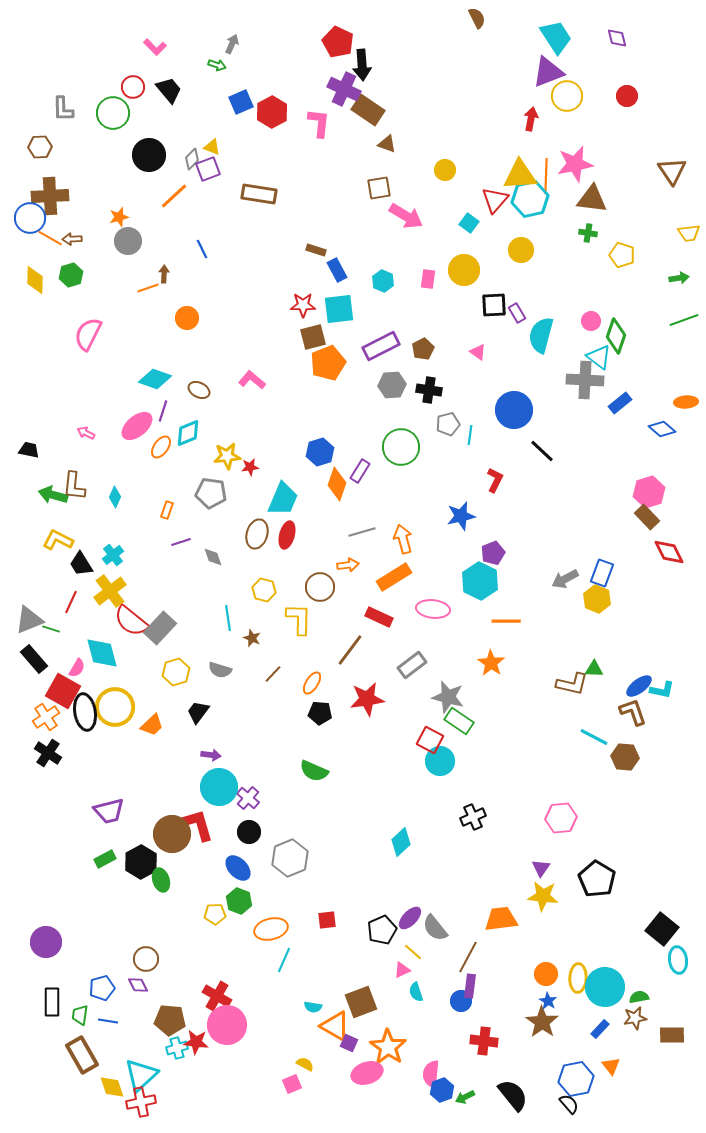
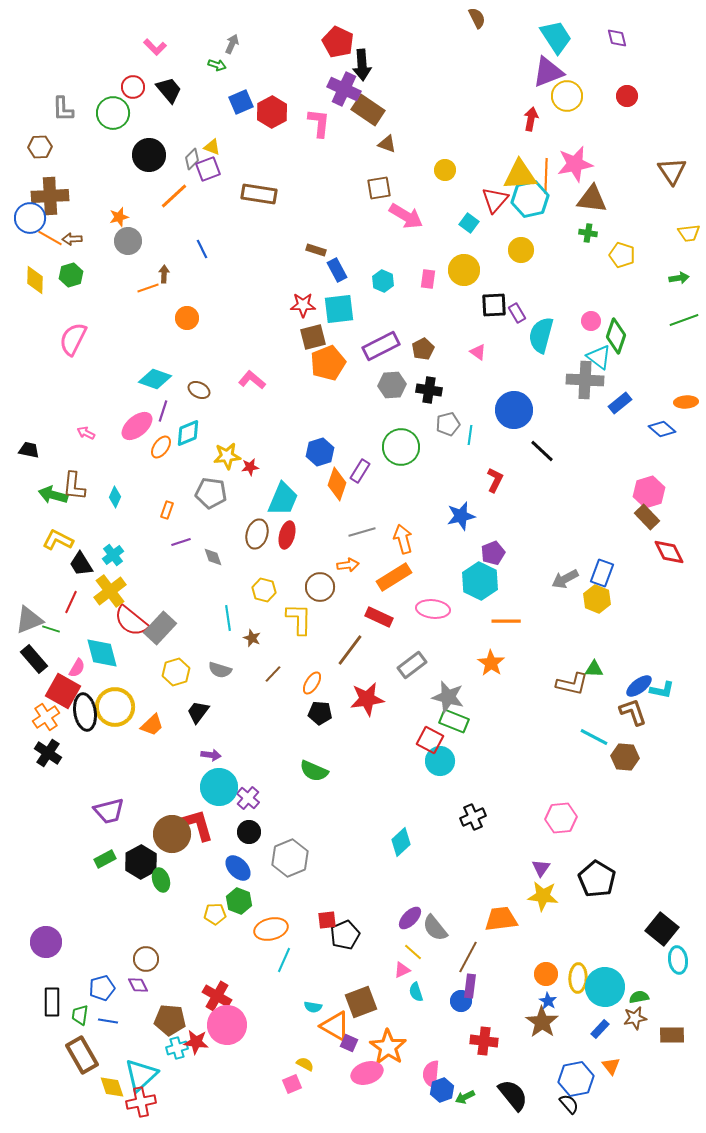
pink semicircle at (88, 334): moved 15 px left, 5 px down
green rectangle at (459, 721): moved 5 px left; rotated 12 degrees counterclockwise
black pentagon at (382, 930): moved 37 px left, 5 px down
